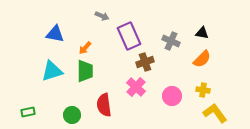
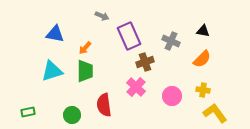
black triangle: moved 1 px right, 2 px up
